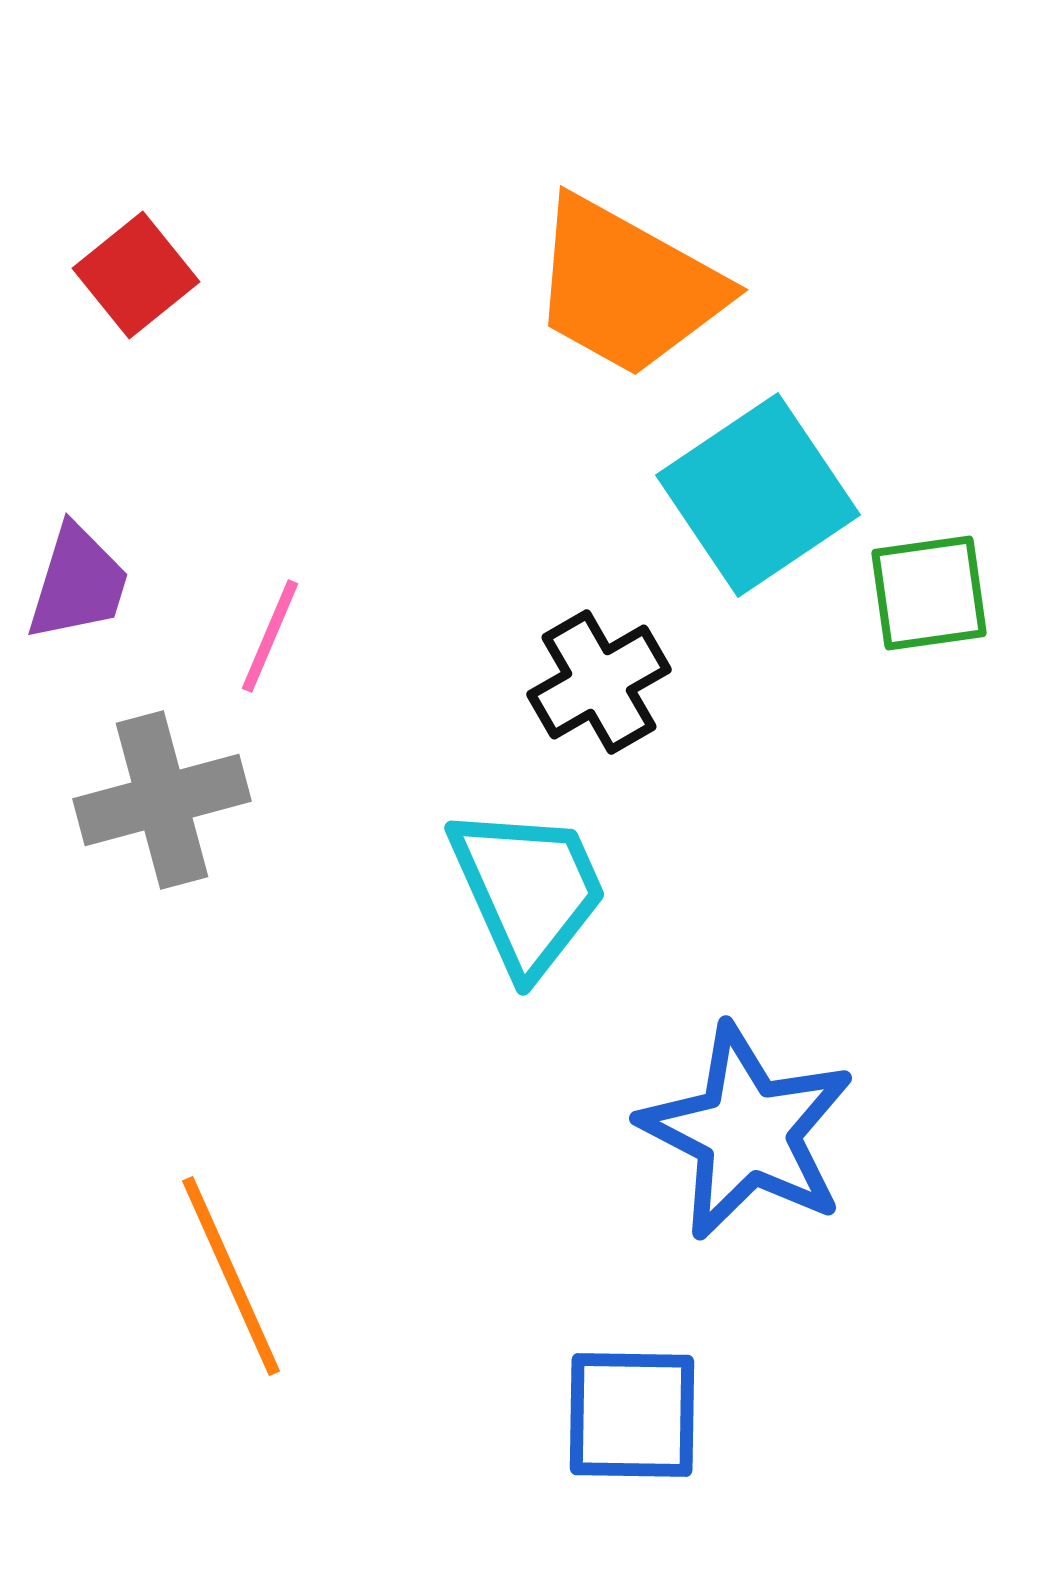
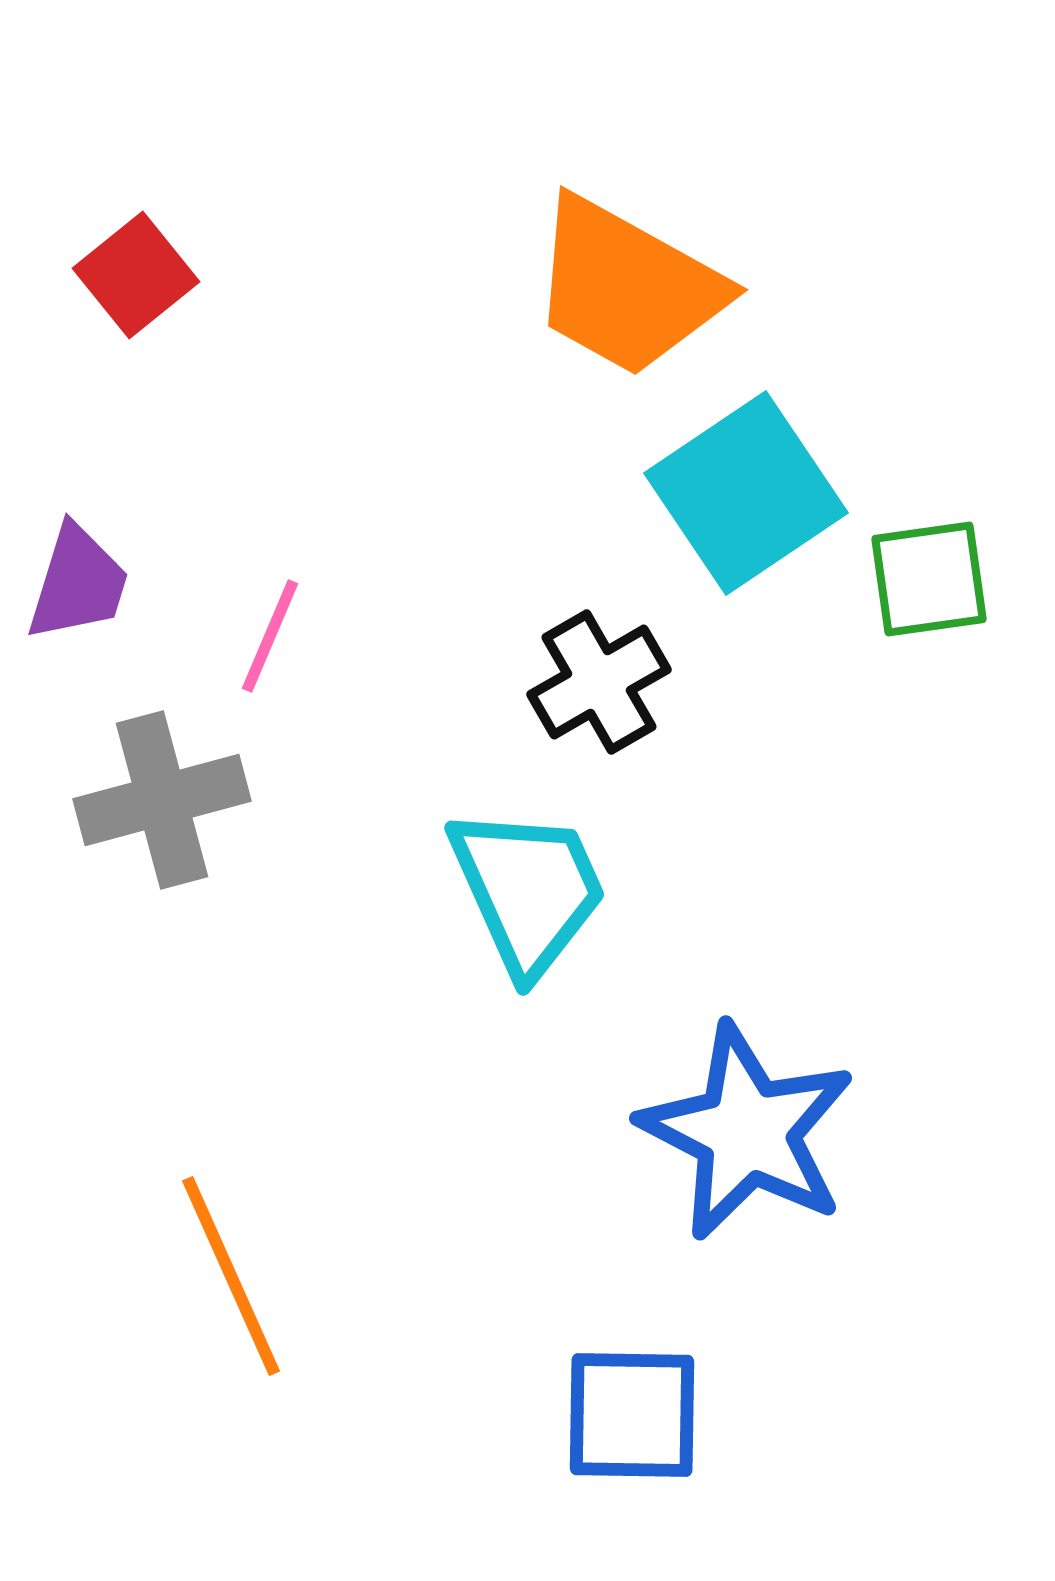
cyan square: moved 12 px left, 2 px up
green square: moved 14 px up
